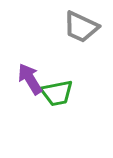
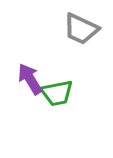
gray trapezoid: moved 2 px down
